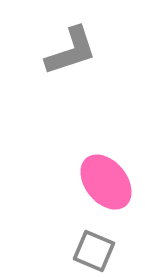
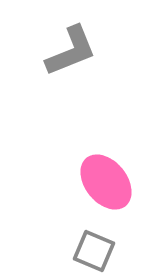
gray L-shape: rotated 4 degrees counterclockwise
